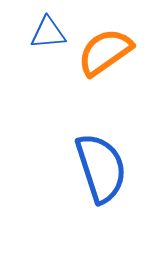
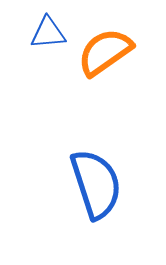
blue semicircle: moved 5 px left, 16 px down
